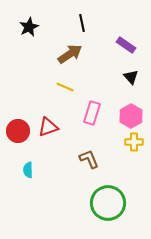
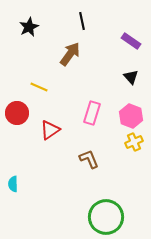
black line: moved 2 px up
purple rectangle: moved 5 px right, 4 px up
brown arrow: rotated 20 degrees counterclockwise
yellow line: moved 26 px left
pink hexagon: rotated 10 degrees counterclockwise
red triangle: moved 2 px right, 3 px down; rotated 15 degrees counterclockwise
red circle: moved 1 px left, 18 px up
yellow cross: rotated 24 degrees counterclockwise
cyan semicircle: moved 15 px left, 14 px down
green circle: moved 2 px left, 14 px down
